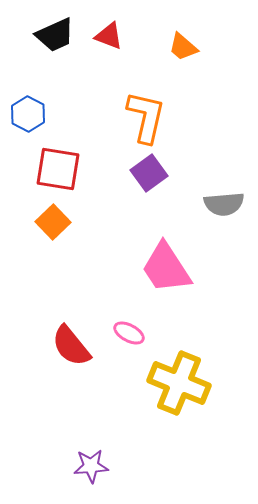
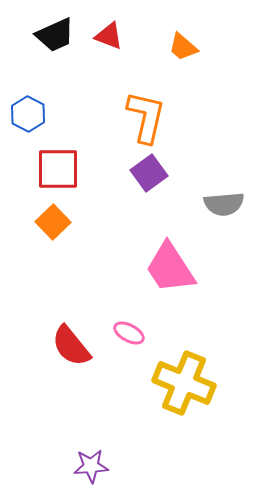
red square: rotated 9 degrees counterclockwise
pink trapezoid: moved 4 px right
yellow cross: moved 5 px right
